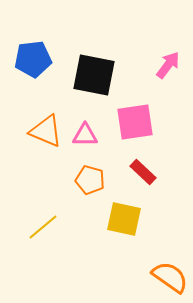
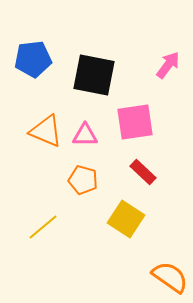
orange pentagon: moved 7 px left
yellow square: moved 2 px right; rotated 21 degrees clockwise
